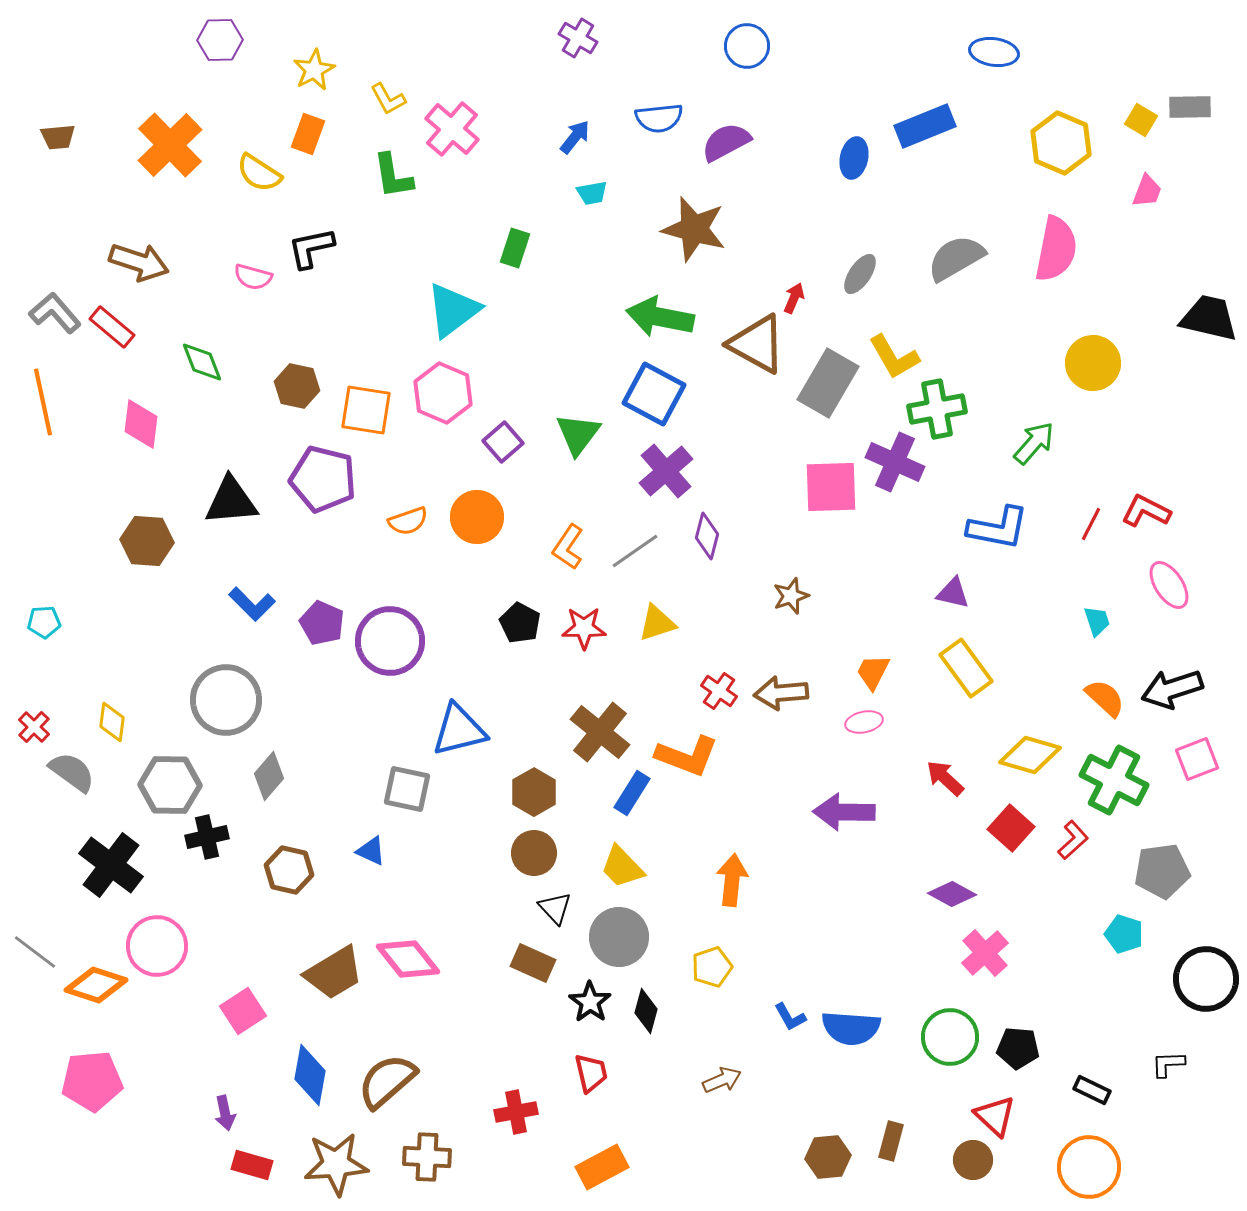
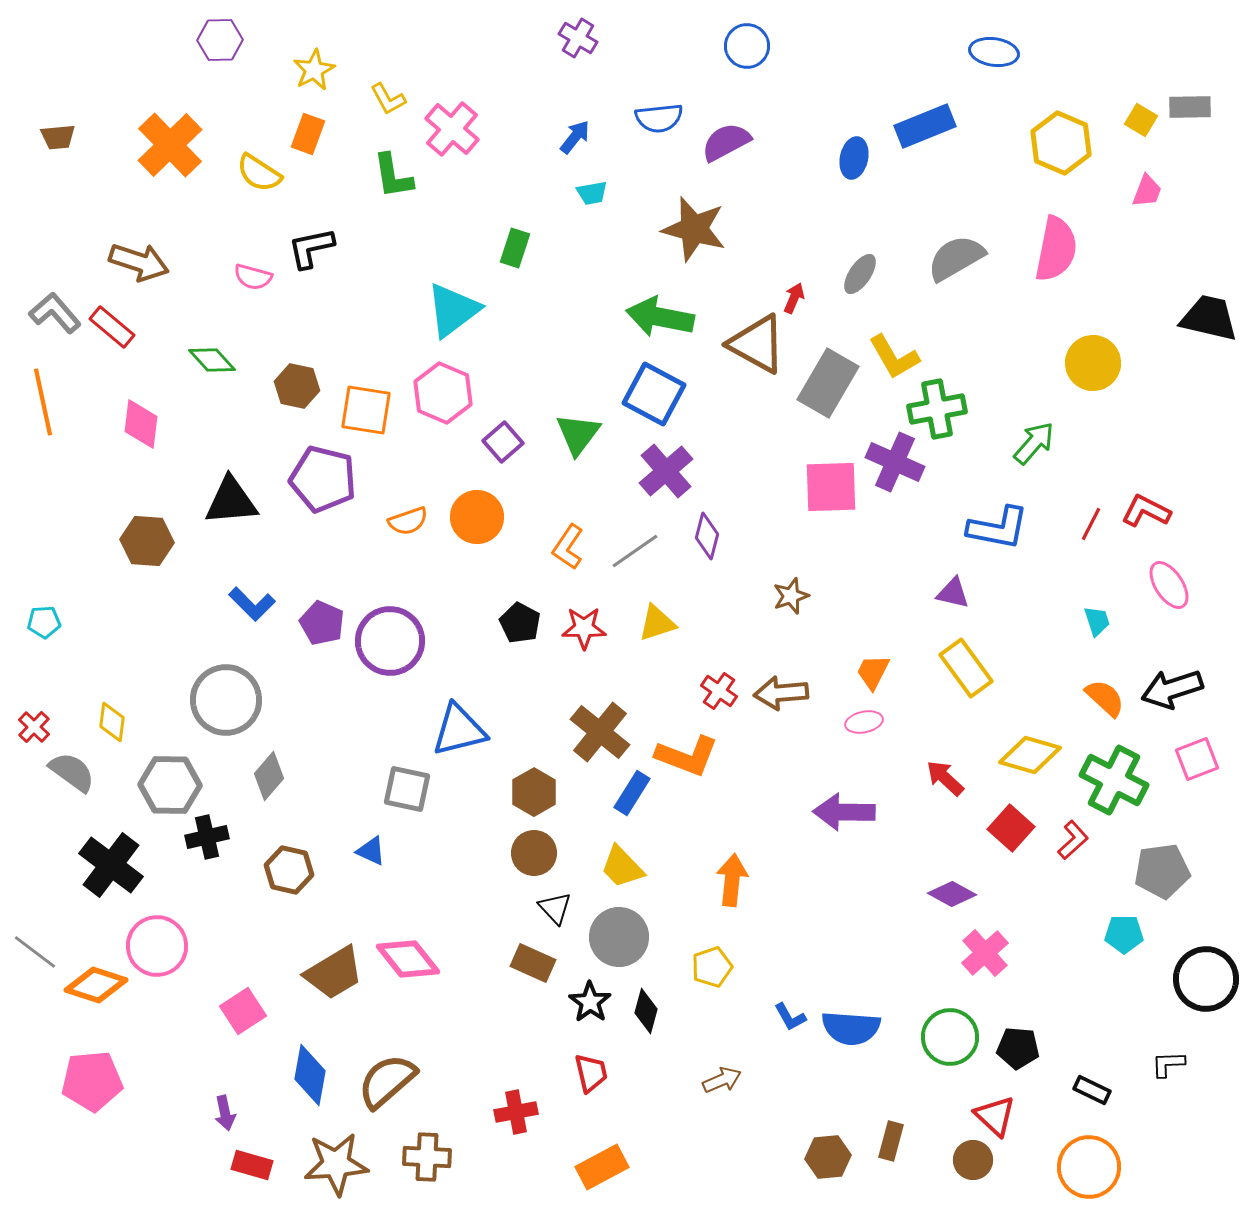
green diamond at (202, 362): moved 10 px right, 2 px up; rotated 21 degrees counterclockwise
cyan pentagon at (1124, 934): rotated 18 degrees counterclockwise
